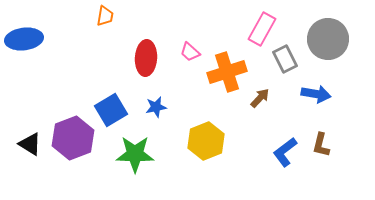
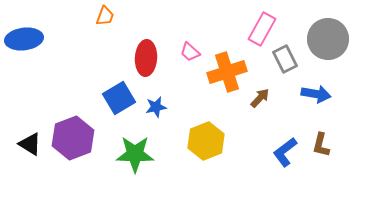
orange trapezoid: rotated 10 degrees clockwise
blue square: moved 8 px right, 12 px up
